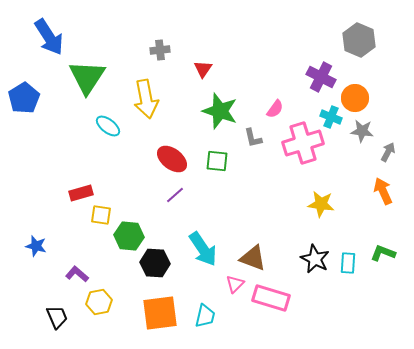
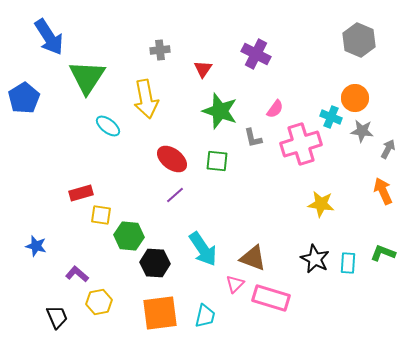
purple cross: moved 65 px left, 23 px up
pink cross: moved 2 px left, 1 px down
gray arrow: moved 3 px up
